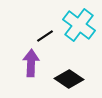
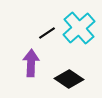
cyan cross: moved 3 px down; rotated 12 degrees clockwise
black line: moved 2 px right, 3 px up
